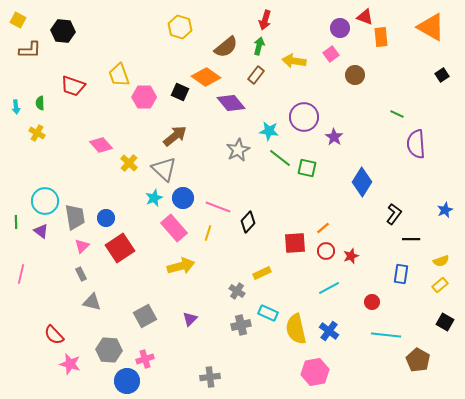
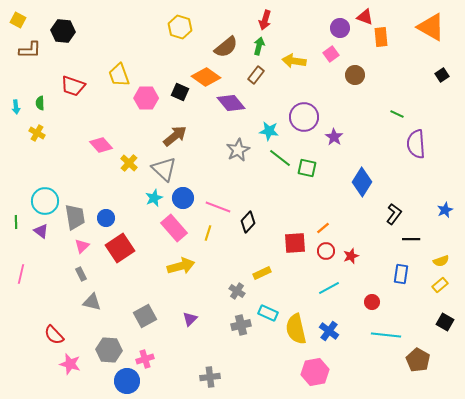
pink hexagon at (144, 97): moved 2 px right, 1 px down
